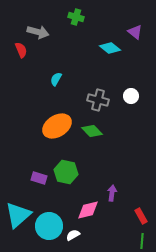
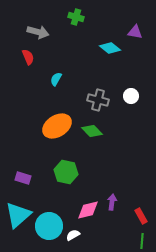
purple triangle: rotated 28 degrees counterclockwise
red semicircle: moved 7 px right, 7 px down
purple rectangle: moved 16 px left
purple arrow: moved 9 px down
